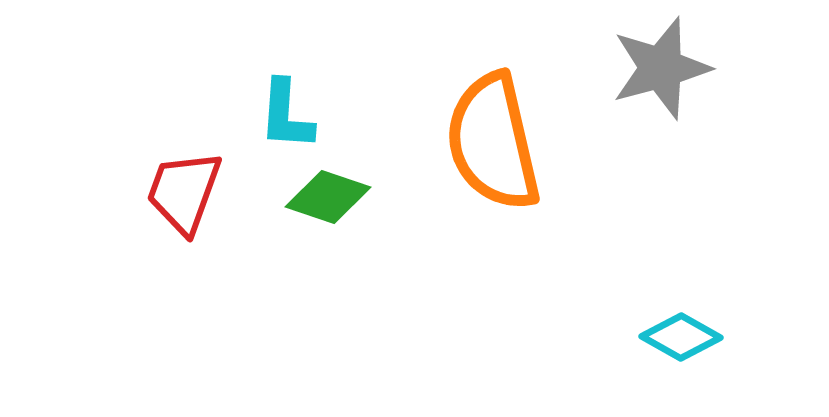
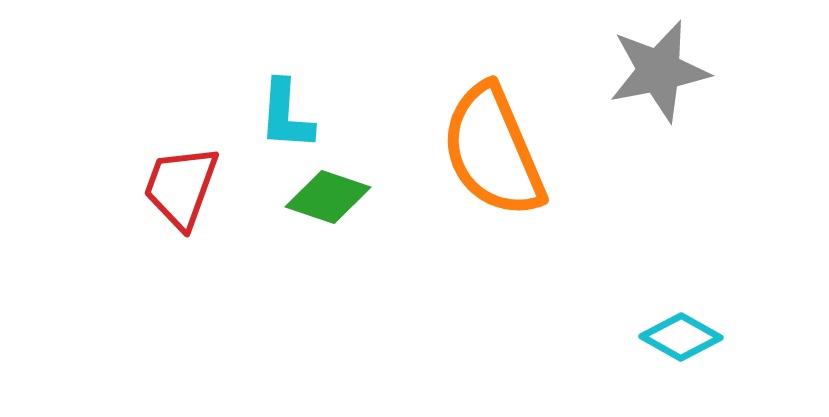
gray star: moved 2 px left, 3 px down; rotated 4 degrees clockwise
orange semicircle: moved 9 px down; rotated 10 degrees counterclockwise
red trapezoid: moved 3 px left, 5 px up
